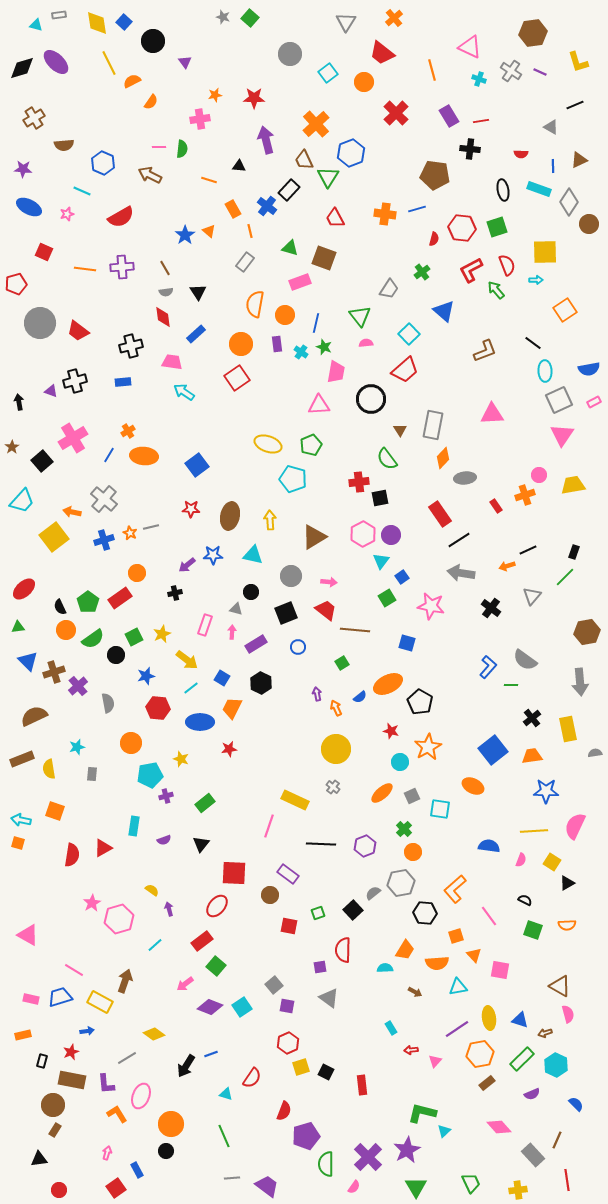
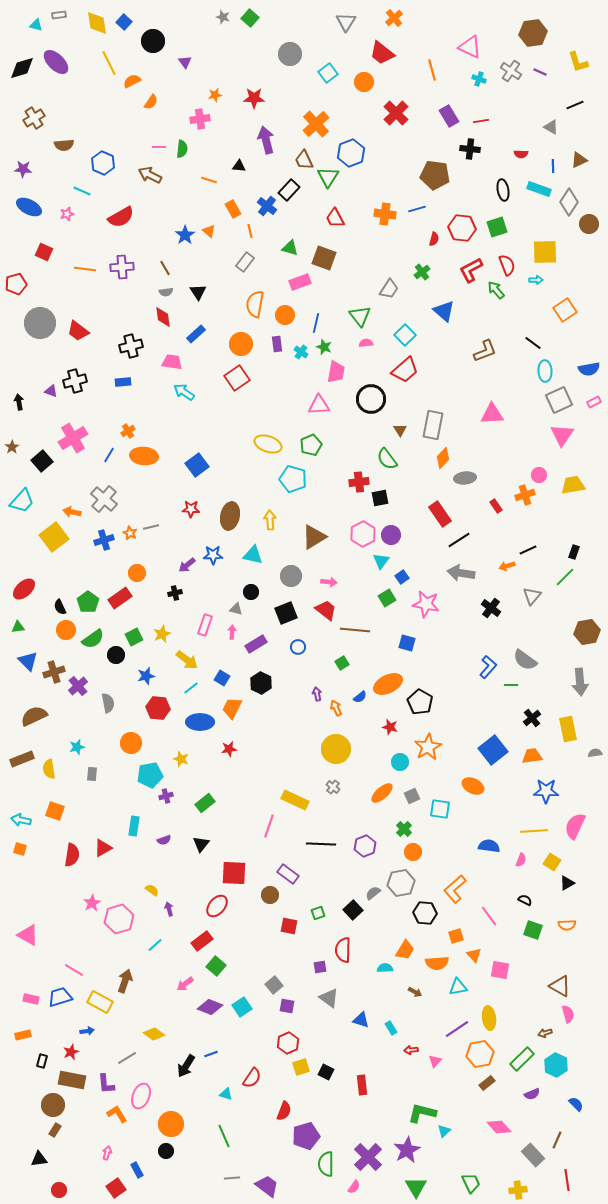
cyan square at (409, 334): moved 4 px left, 1 px down
pink star at (431, 606): moved 5 px left, 2 px up
red star at (391, 731): moved 1 px left, 4 px up
orange square at (18, 843): moved 2 px right, 6 px down
blue triangle at (520, 1020): moved 159 px left
